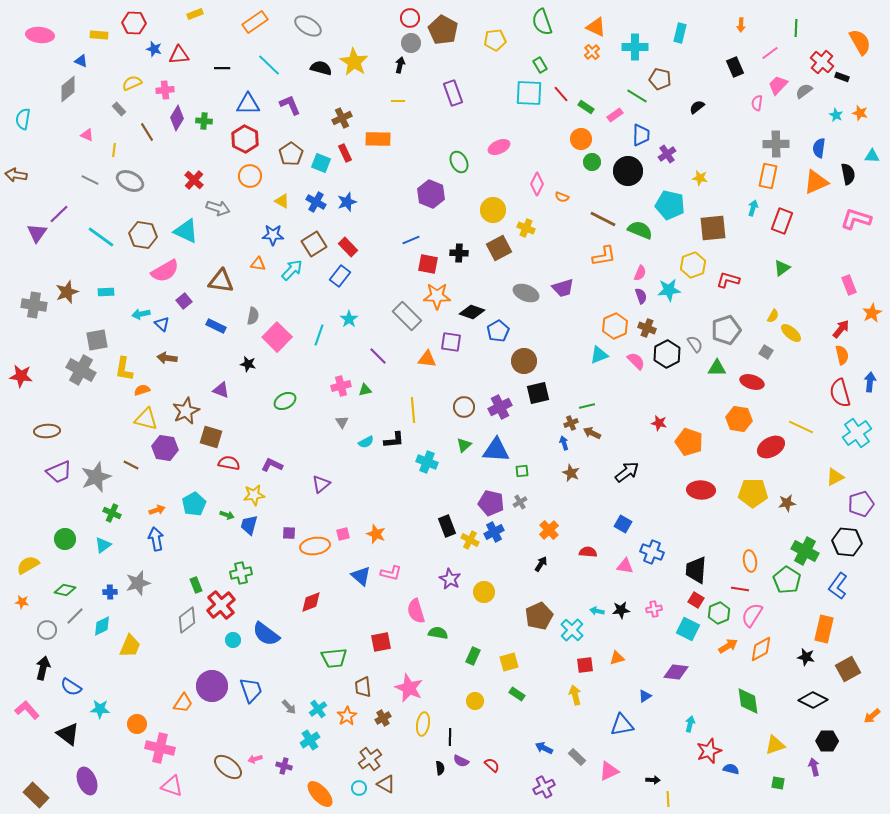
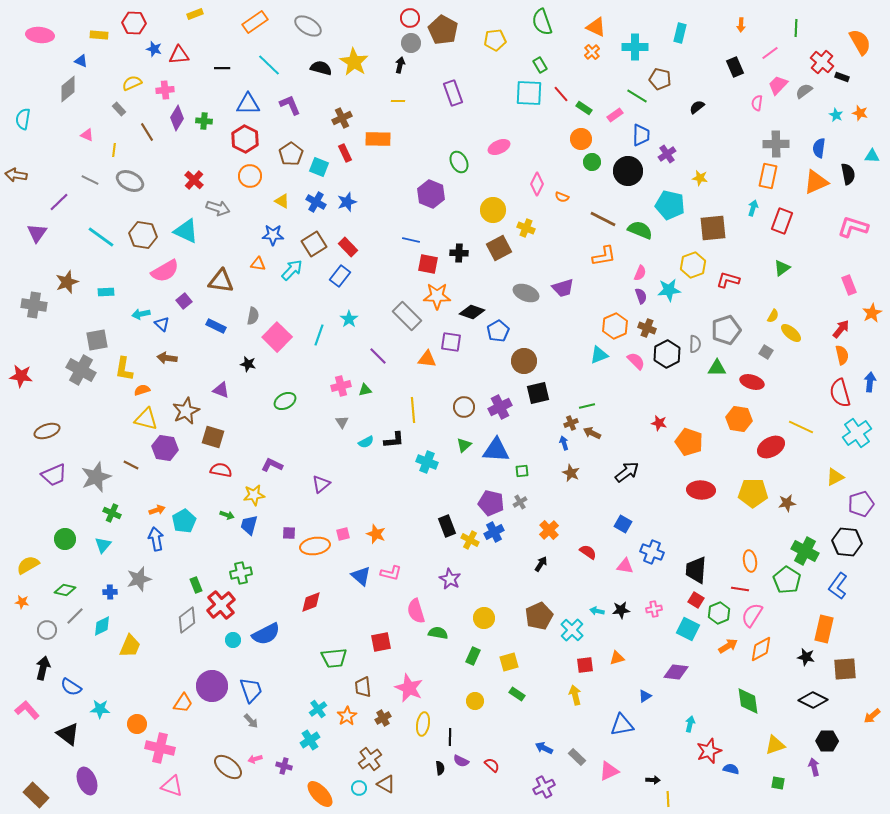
green rectangle at (586, 107): moved 2 px left, 1 px down
cyan square at (321, 163): moved 2 px left, 4 px down
purple line at (59, 214): moved 12 px up
pink L-shape at (856, 219): moved 3 px left, 8 px down
blue line at (411, 240): rotated 36 degrees clockwise
brown star at (67, 292): moved 10 px up
gray semicircle at (695, 344): rotated 36 degrees clockwise
brown ellipse at (47, 431): rotated 15 degrees counterclockwise
brown square at (211, 437): moved 2 px right
red semicircle at (229, 463): moved 8 px left, 7 px down
purple trapezoid at (59, 472): moved 5 px left, 3 px down
cyan pentagon at (194, 504): moved 10 px left, 17 px down
cyan triangle at (103, 545): rotated 12 degrees counterclockwise
red semicircle at (588, 552): rotated 30 degrees clockwise
gray star at (138, 583): moved 1 px right, 4 px up
yellow circle at (484, 592): moved 26 px down
blue semicircle at (266, 634): rotated 64 degrees counterclockwise
brown square at (848, 669): moved 3 px left; rotated 25 degrees clockwise
gray arrow at (289, 707): moved 38 px left, 14 px down
